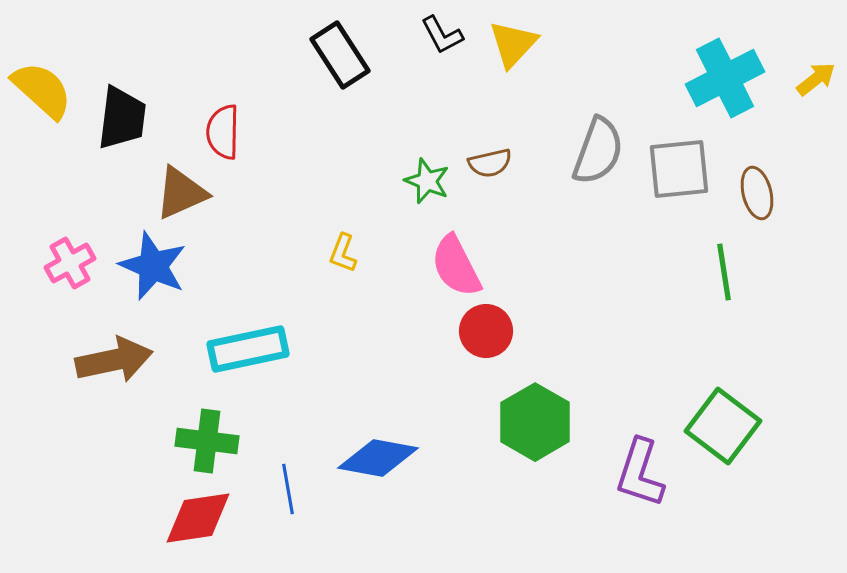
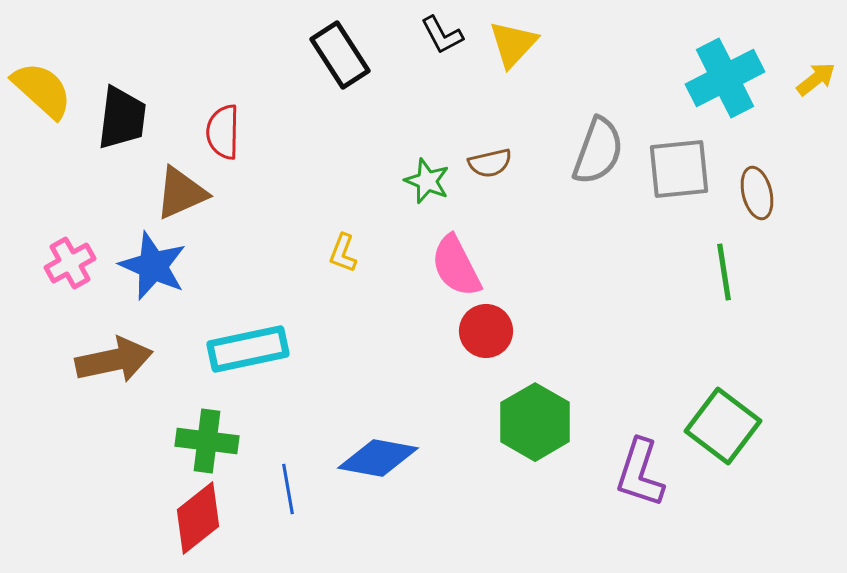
red diamond: rotated 30 degrees counterclockwise
